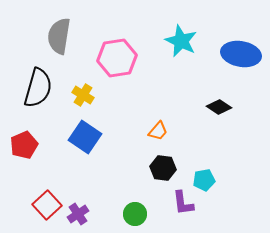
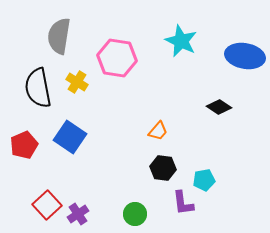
blue ellipse: moved 4 px right, 2 px down
pink hexagon: rotated 18 degrees clockwise
black semicircle: rotated 153 degrees clockwise
yellow cross: moved 6 px left, 13 px up
blue square: moved 15 px left
